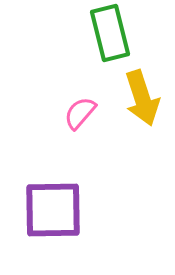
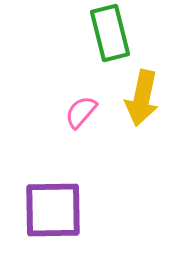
yellow arrow: rotated 30 degrees clockwise
pink semicircle: moved 1 px right, 1 px up
